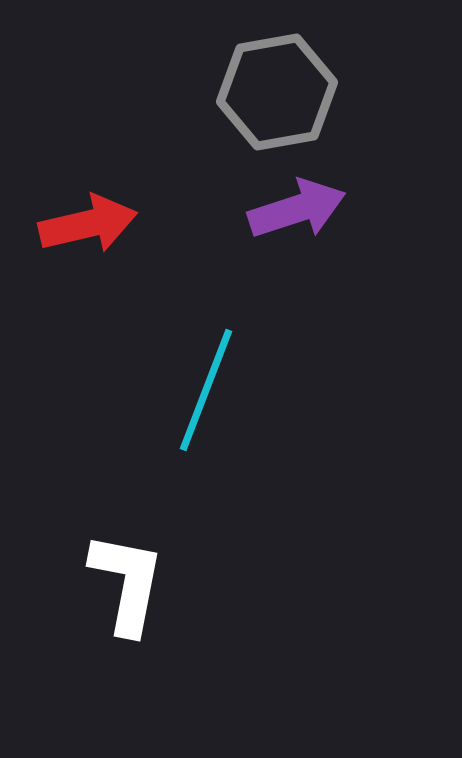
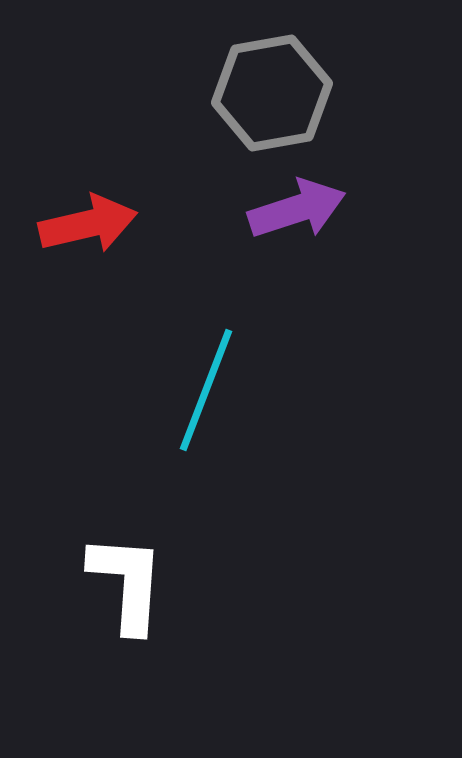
gray hexagon: moved 5 px left, 1 px down
white L-shape: rotated 7 degrees counterclockwise
